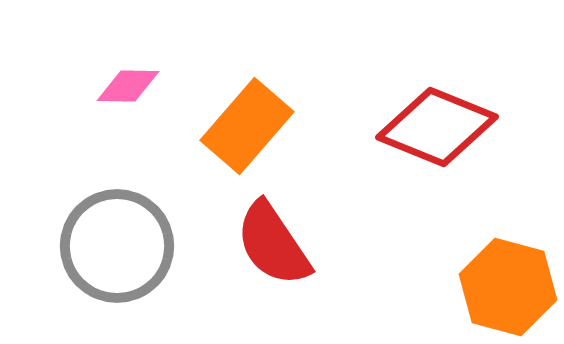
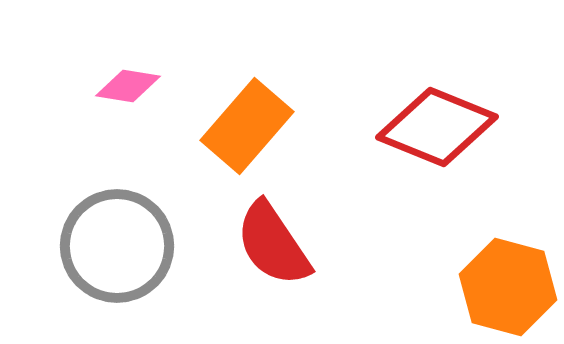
pink diamond: rotated 8 degrees clockwise
